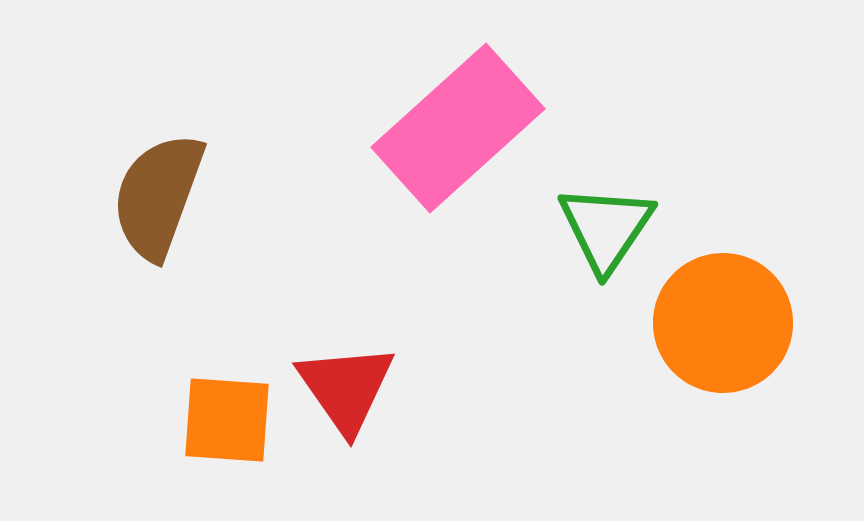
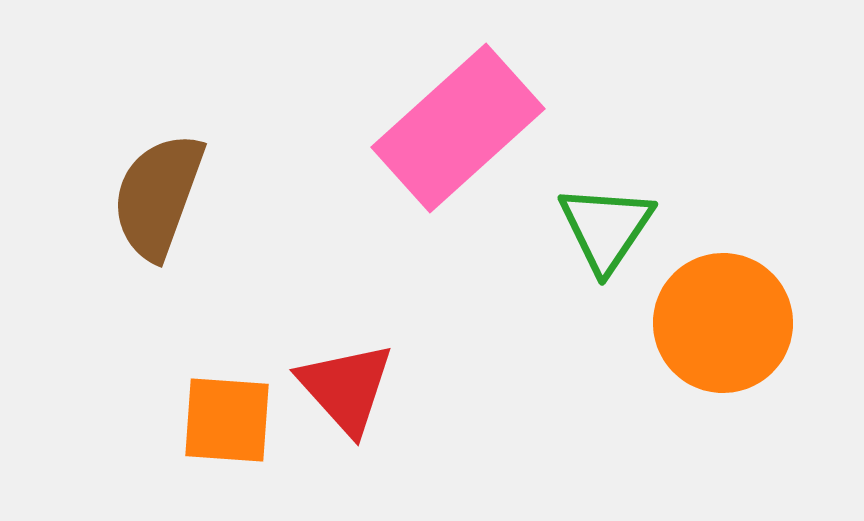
red triangle: rotated 7 degrees counterclockwise
